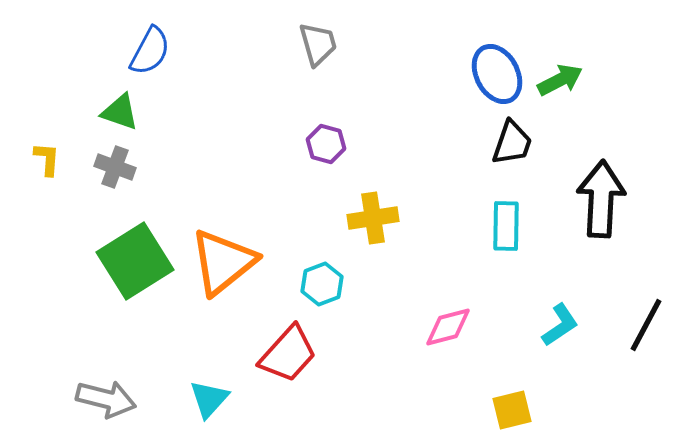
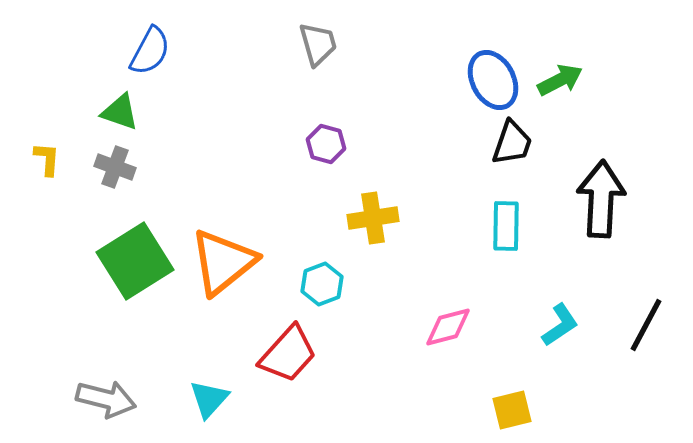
blue ellipse: moved 4 px left, 6 px down
